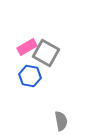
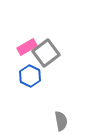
gray square: rotated 24 degrees clockwise
blue hexagon: rotated 15 degrees clockwise
